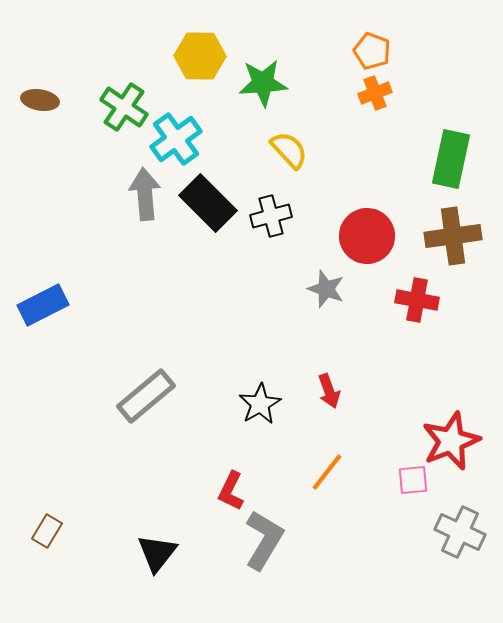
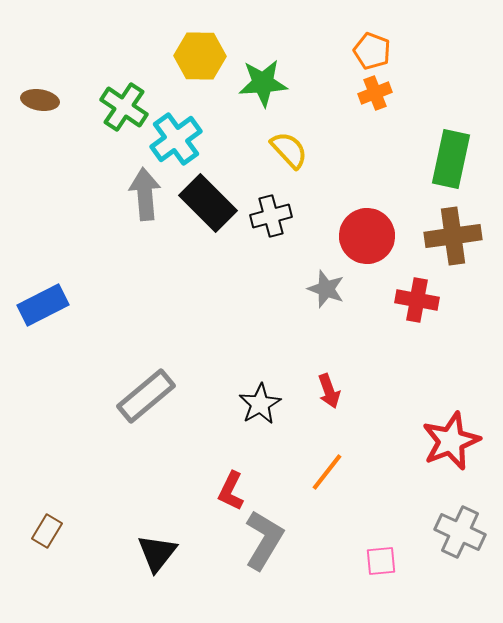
pink square: moved 32 px left, 81 px down
